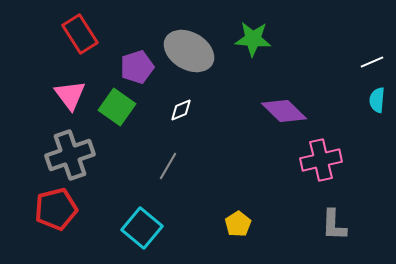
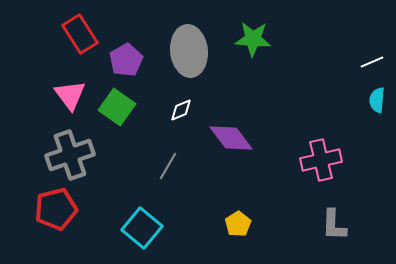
gray ellipse: rotated 54 degrees clockwise
purple pentagon: moved 11 px left, 7 px up; rotated 12 degrees counterclockwise
purple diamond: moved 53 px left, 27 px down; rotated 9 degrees clockwise
